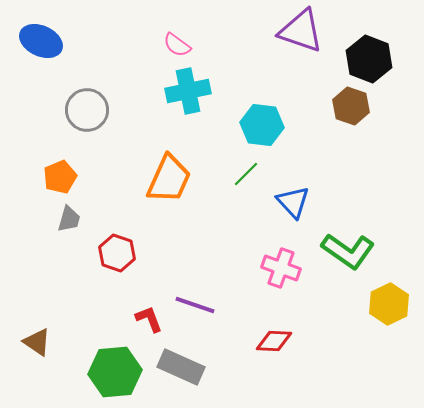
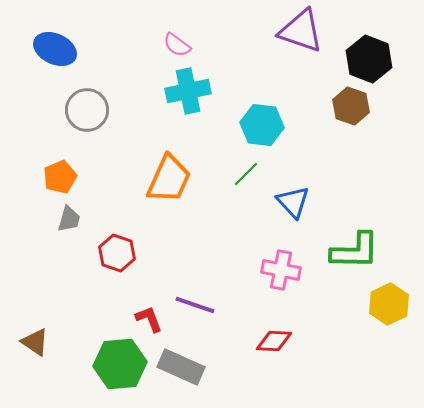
blue ellipse: moved 14 px right, 8 px down
green L-shape: moved 7 px right; rotated 34 degrees counterclockwise
pink cross: moved 2 px down; rotated 9 degrees counterclockwise
brown triangle: moved 2 px left
green hexagon: moved 5 px right, 8 px up
